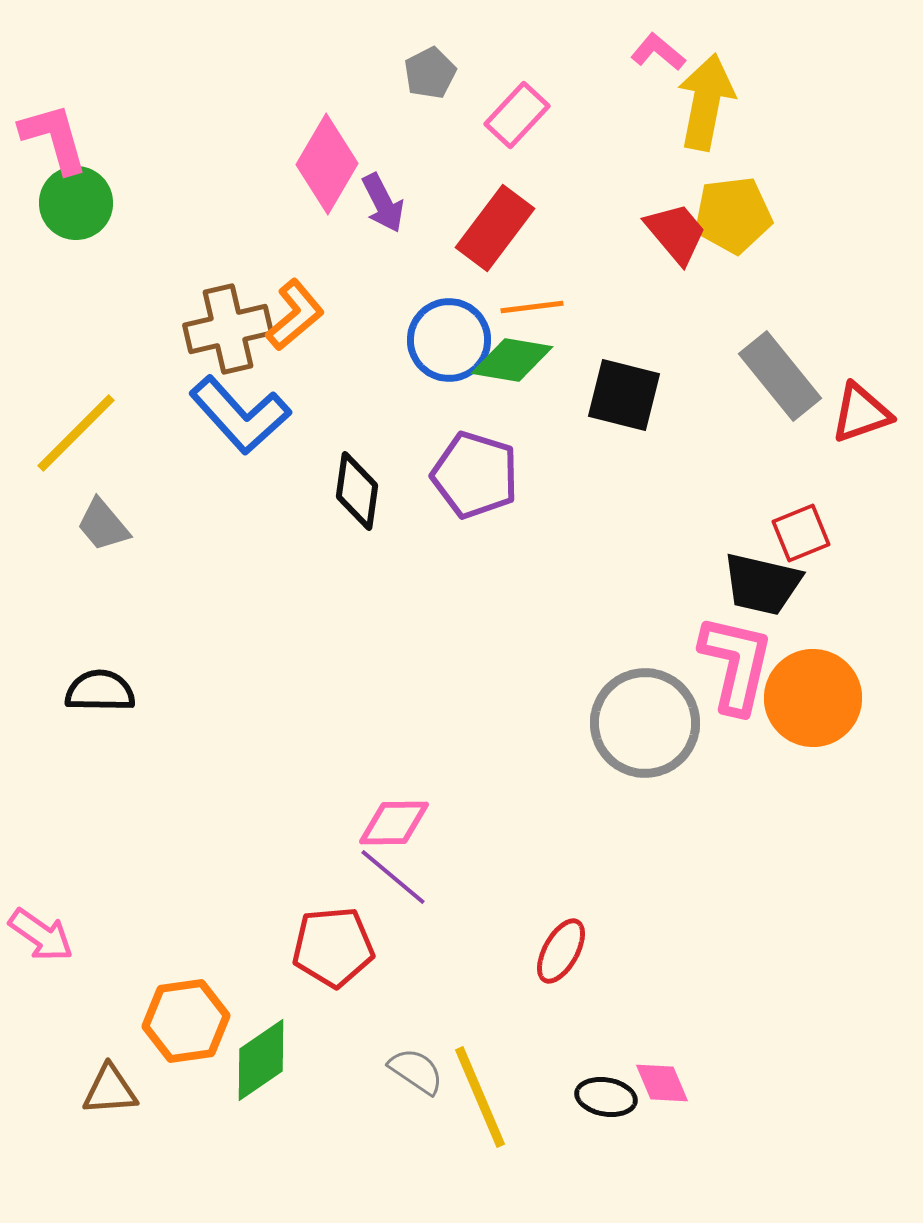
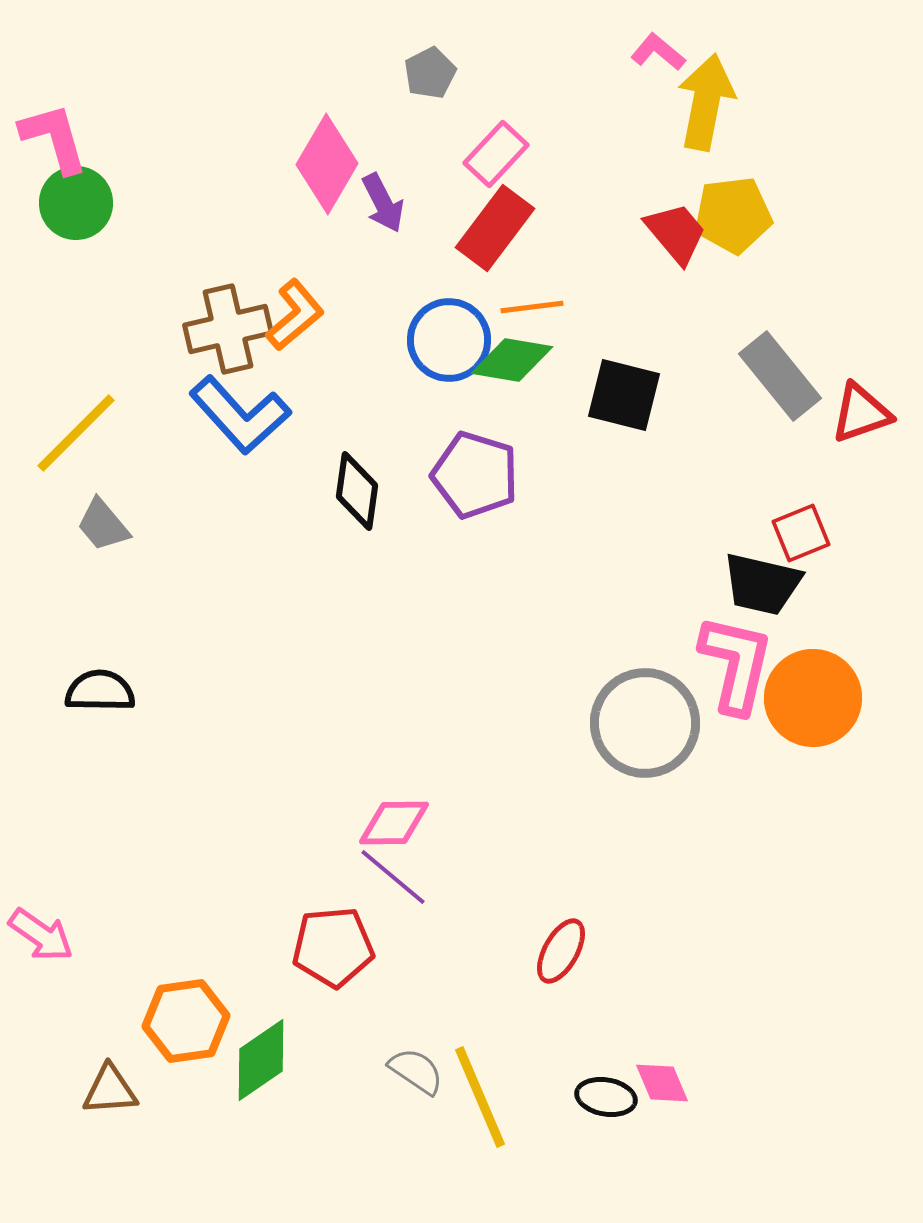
pink rectangle at (517, 115): moved 21 px left, 39 px down
